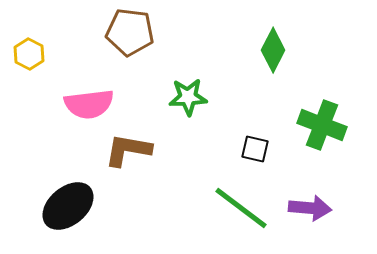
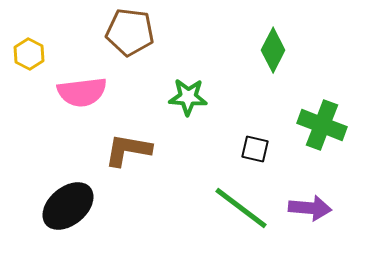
green star: rotated 6 degrees clockwise
pink semicircle: moved 7 px left, 12 px up
